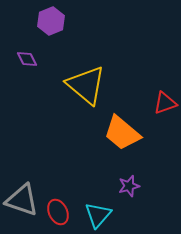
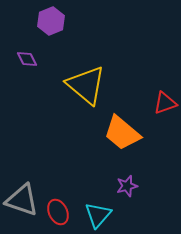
purple star: moved 2 px left
